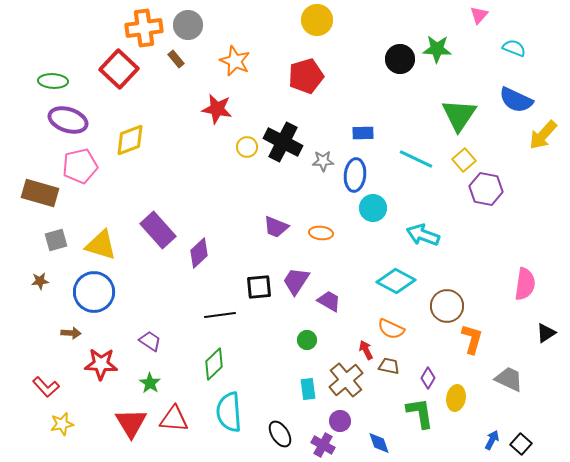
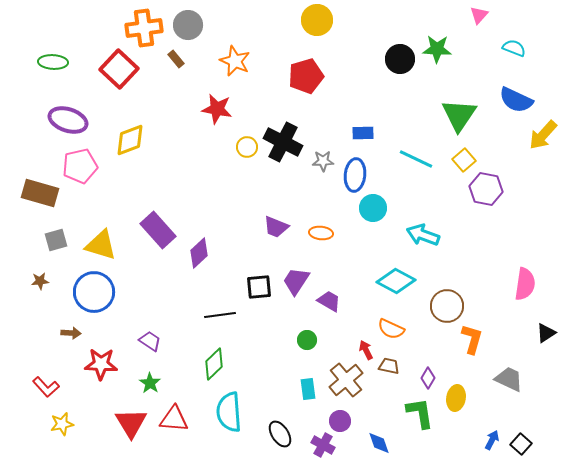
green ellipse at (53, 81): moved 19 px up
